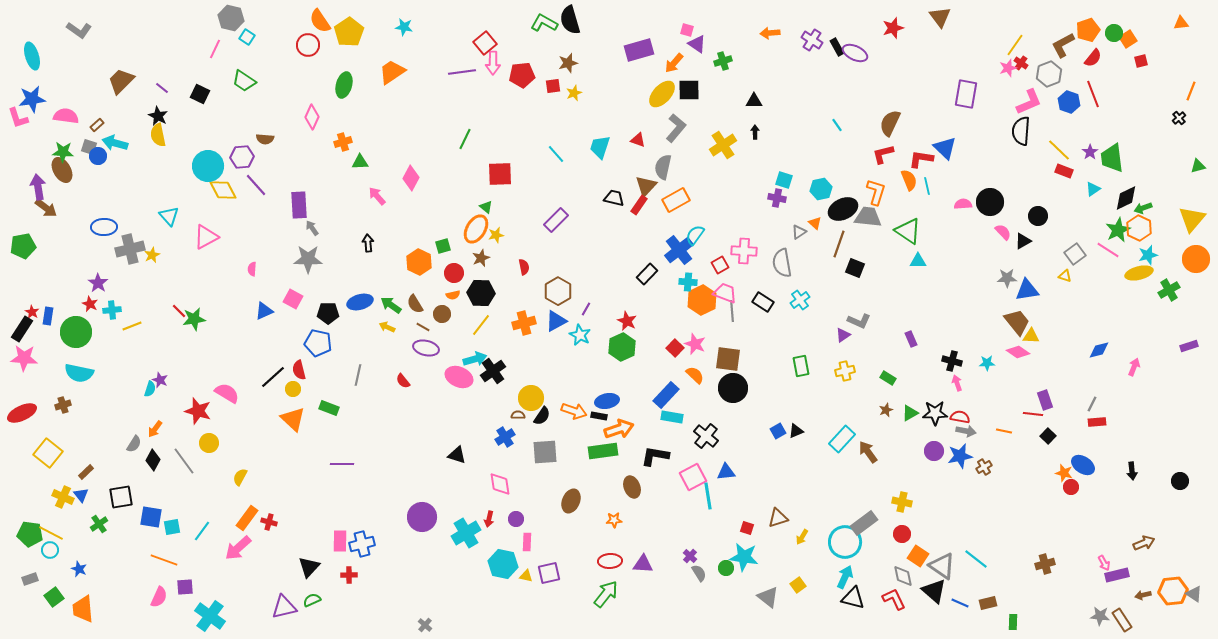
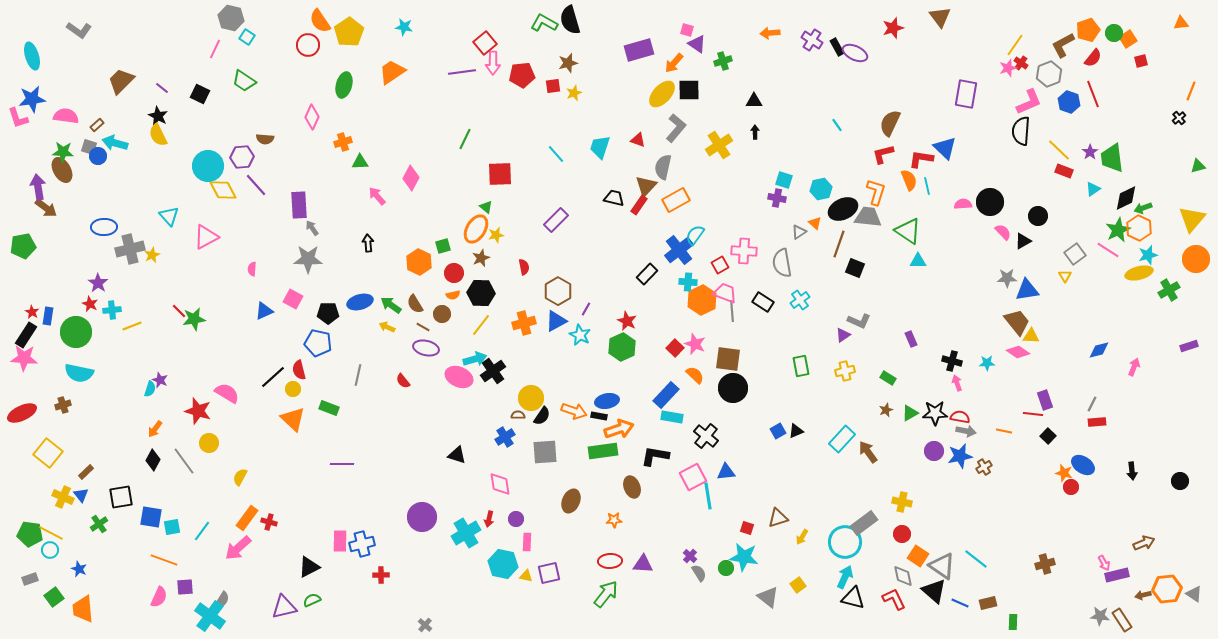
yellow semicircle at (158, 135): rotated 15 degrees counterclockwise
yellow cross at (723, 145): moved 4 px left
yellow triangle at (1065, 276): rotated 40 degrees clockwise
black rectangle at (22, 329): moved 4 px right, 6 px down
gray semicircle at (134, 444): moved 88 px right, 156 px down
black triangle at (309, 567): rotated 20 degrees clockwise
red cross at (349, 575): moved 32 px right
orange hexagon at (1173, 591): moved 6 px left, 2 px up
